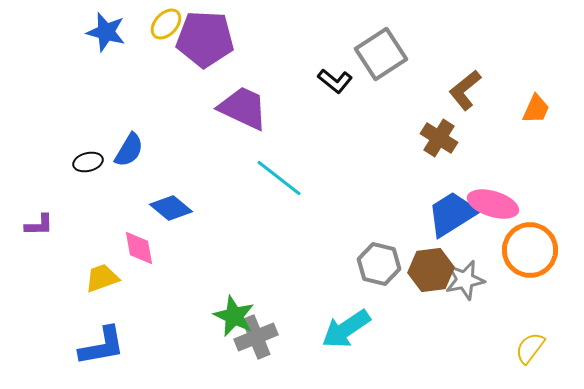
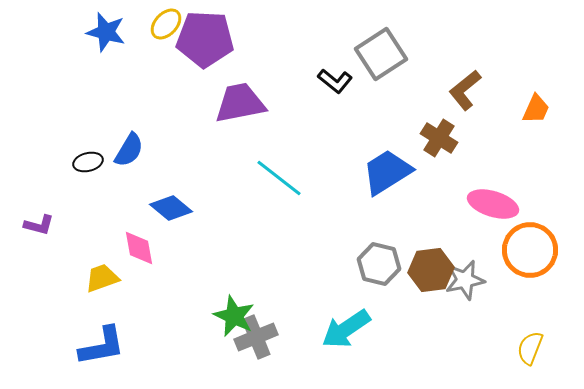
purple trapezoid: moved 3 px left, 5 px up; rotated 36 degrees counterclockwise
blue trapezoid: moved 65 px left, 42 px up
purple L-shape: rotated 16 degrees clockwise
yellow semicircle: rotated 16 degrees counterclockwise
